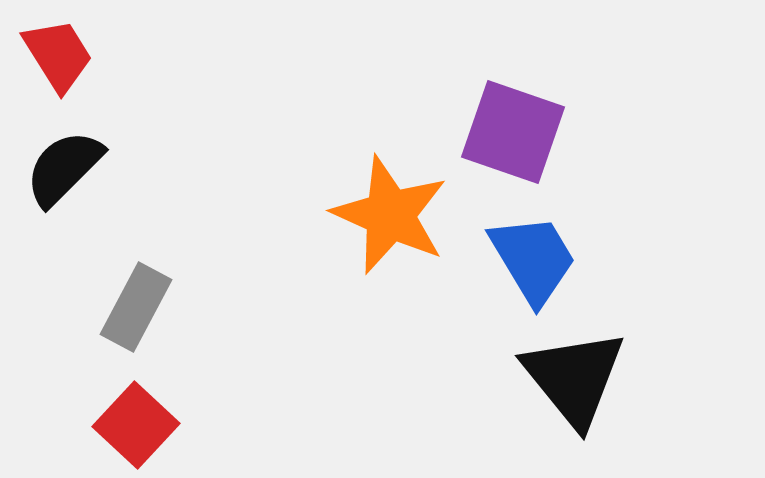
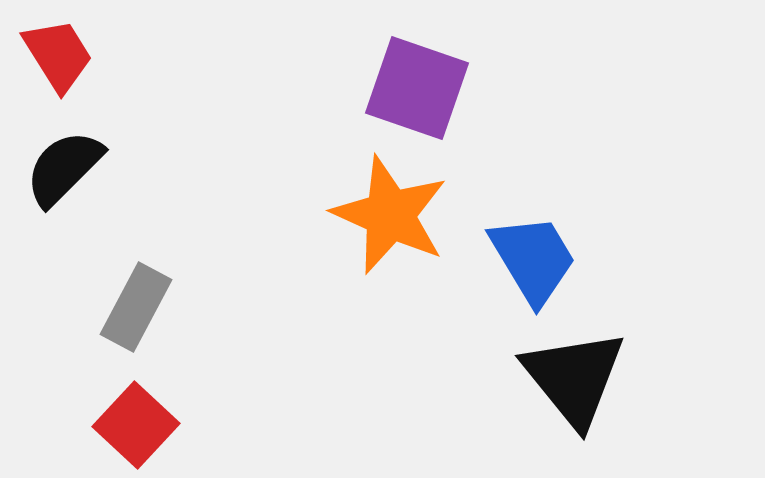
purple square: moved 96 px left, 44 px up
